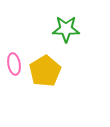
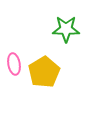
yellow pentagon: moved 1 px left, 1 px down
